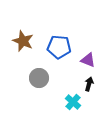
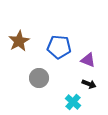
brown star: moved 4 px left; rotated 20 degrees clockwise
black arrow: rotated 96 degrees clockwise
